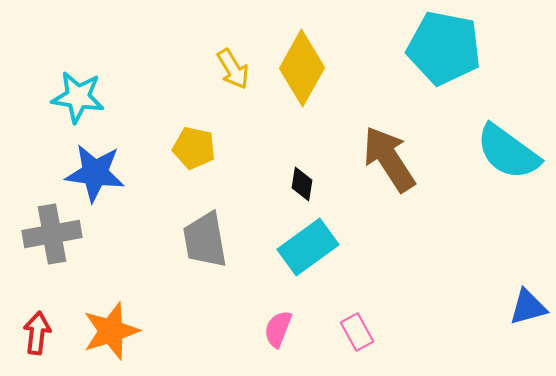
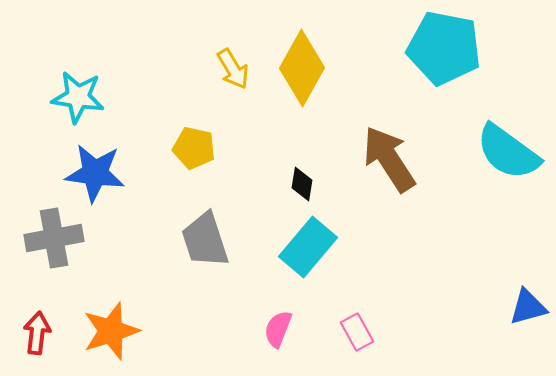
gray cross: moved 2 px right, 4 px down
gray trapezoid: rotated 8 degrees counterclockwise
cyan rectangle: rotated 14 degrees counterclockwise
